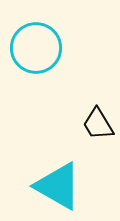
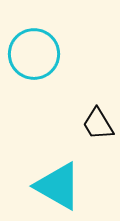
cyan circle: moved 2 px left, 6 px down
